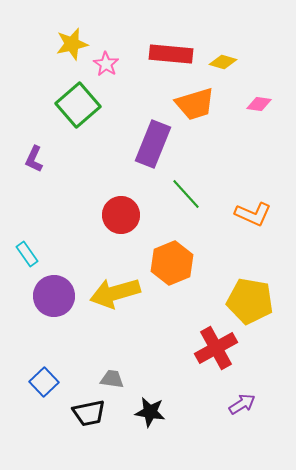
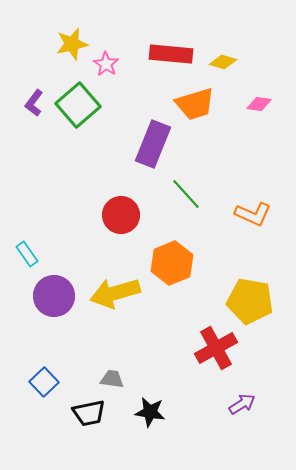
purple L-shape: moved 56 px up; rotated 12 degrees clockwise
